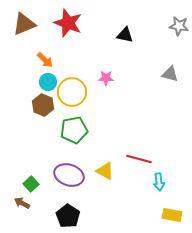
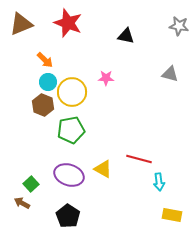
brown triangle: moved 3 px left
black triangle: moved 1 px right, 1 px down
green pentagon: moved 3 px left
yellow triangle: moved 2 px left, 2 px up
